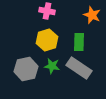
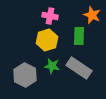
pink cross: moved 3 px right, 5 px down
green rectangle: moved 6 px up
gray hexagon: moved 1 px left, 6 px down; rotated 20 degrees counterclockwise
